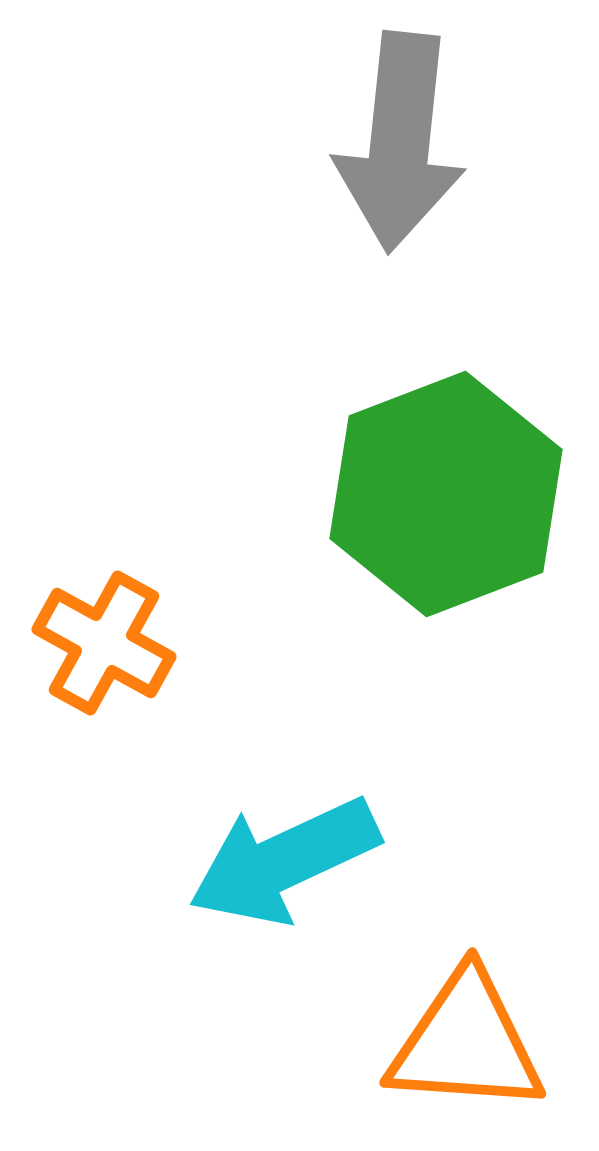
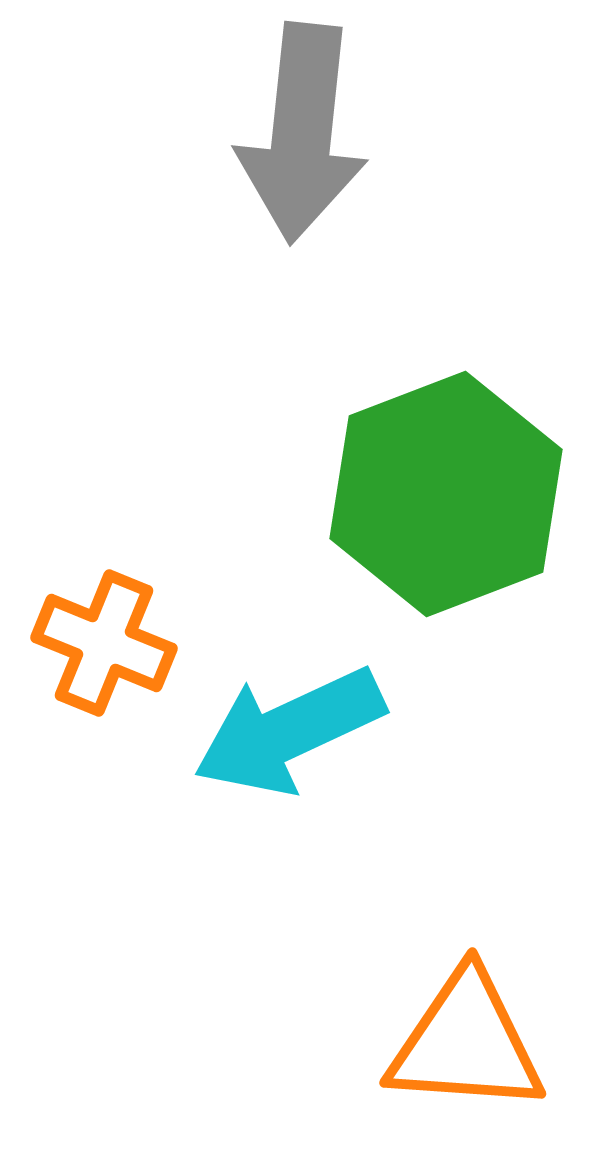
gray arrow: moved 98 px left, 9 px up
orange cross: rotated 7 degrees counterclockwise
cyan arrow: moved 5 px right, 130 px up
